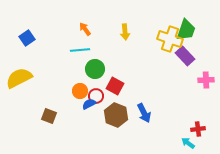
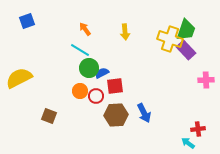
blue square: moved 17 px up; rotated 14 degrees clockwise
cyan line: rotated 36 degrees clockwise
purple rectangle: moved 1 px right, 6 px up
green circle: moved 6 px left, 1 px up
red square: rotated 36 degrees counterclockwise
blue semicircle: moved 13 px right, 31 px up
brown hexagon: rotated 25 degrees counterclockwise
